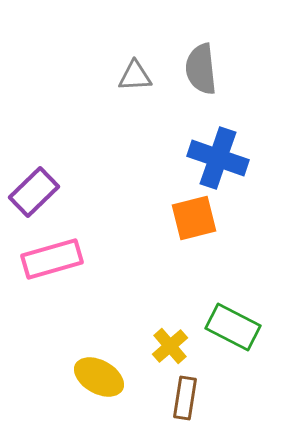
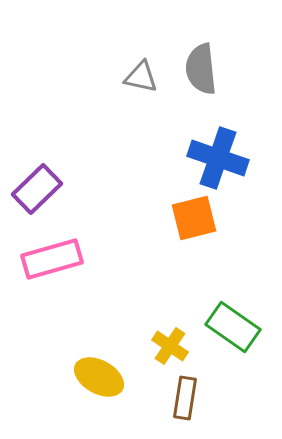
gray triangle: moved 6 px right, 1 px down; rotated 15 degrees clockwise
purple rectangle: moved 3 px right, 3 px up
green rectangle: rotated 8 degrees clockwise
yellow cross: rotated 15 degrees counterclockwise
